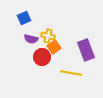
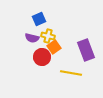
blue square: moved 15 px right, 1 px down
purple semicircle: moved 1 px right, 1 px up
